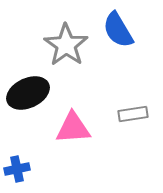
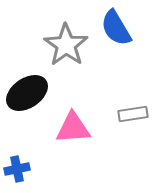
blue semicircle: moved 2 px left, 2 px up
black ellipse: moved 1 px left; rotated 9 degrees counterclockwise
